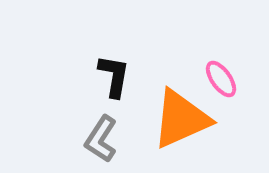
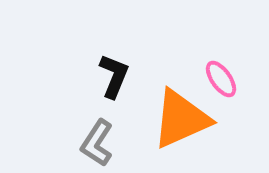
black L-shape: rotated 12 degrees clockwise
gray L-shape: moved 4 px left, 4 px down
